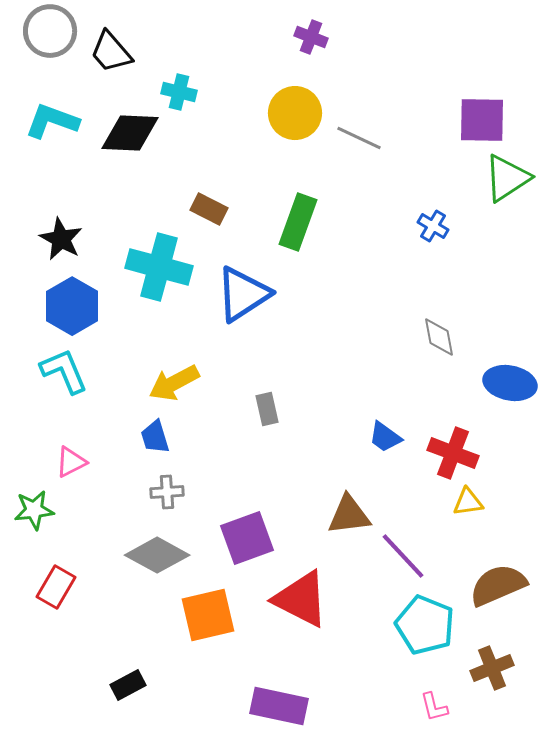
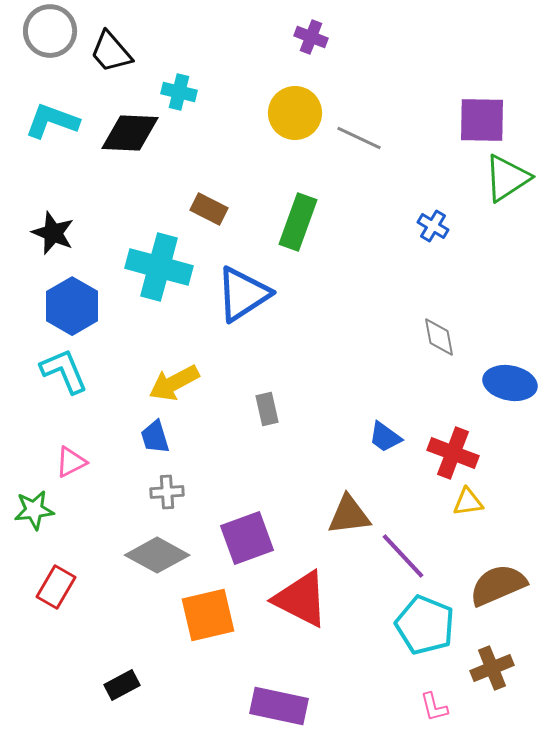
black star at (61, 239): moved 8 px left, 6 px up; rotated 6 degrees counterclockwise
black rectangle at (128, 685): moved 6 px left
